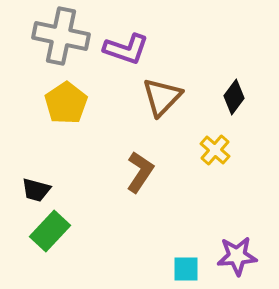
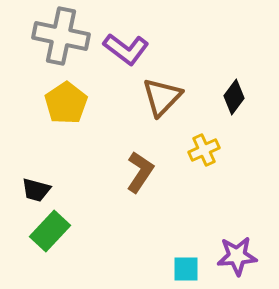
purple L-shape: rotated 18 degrees clockwise
yellow cross: moved 11 px left; rotated 24 degrees clockwise
